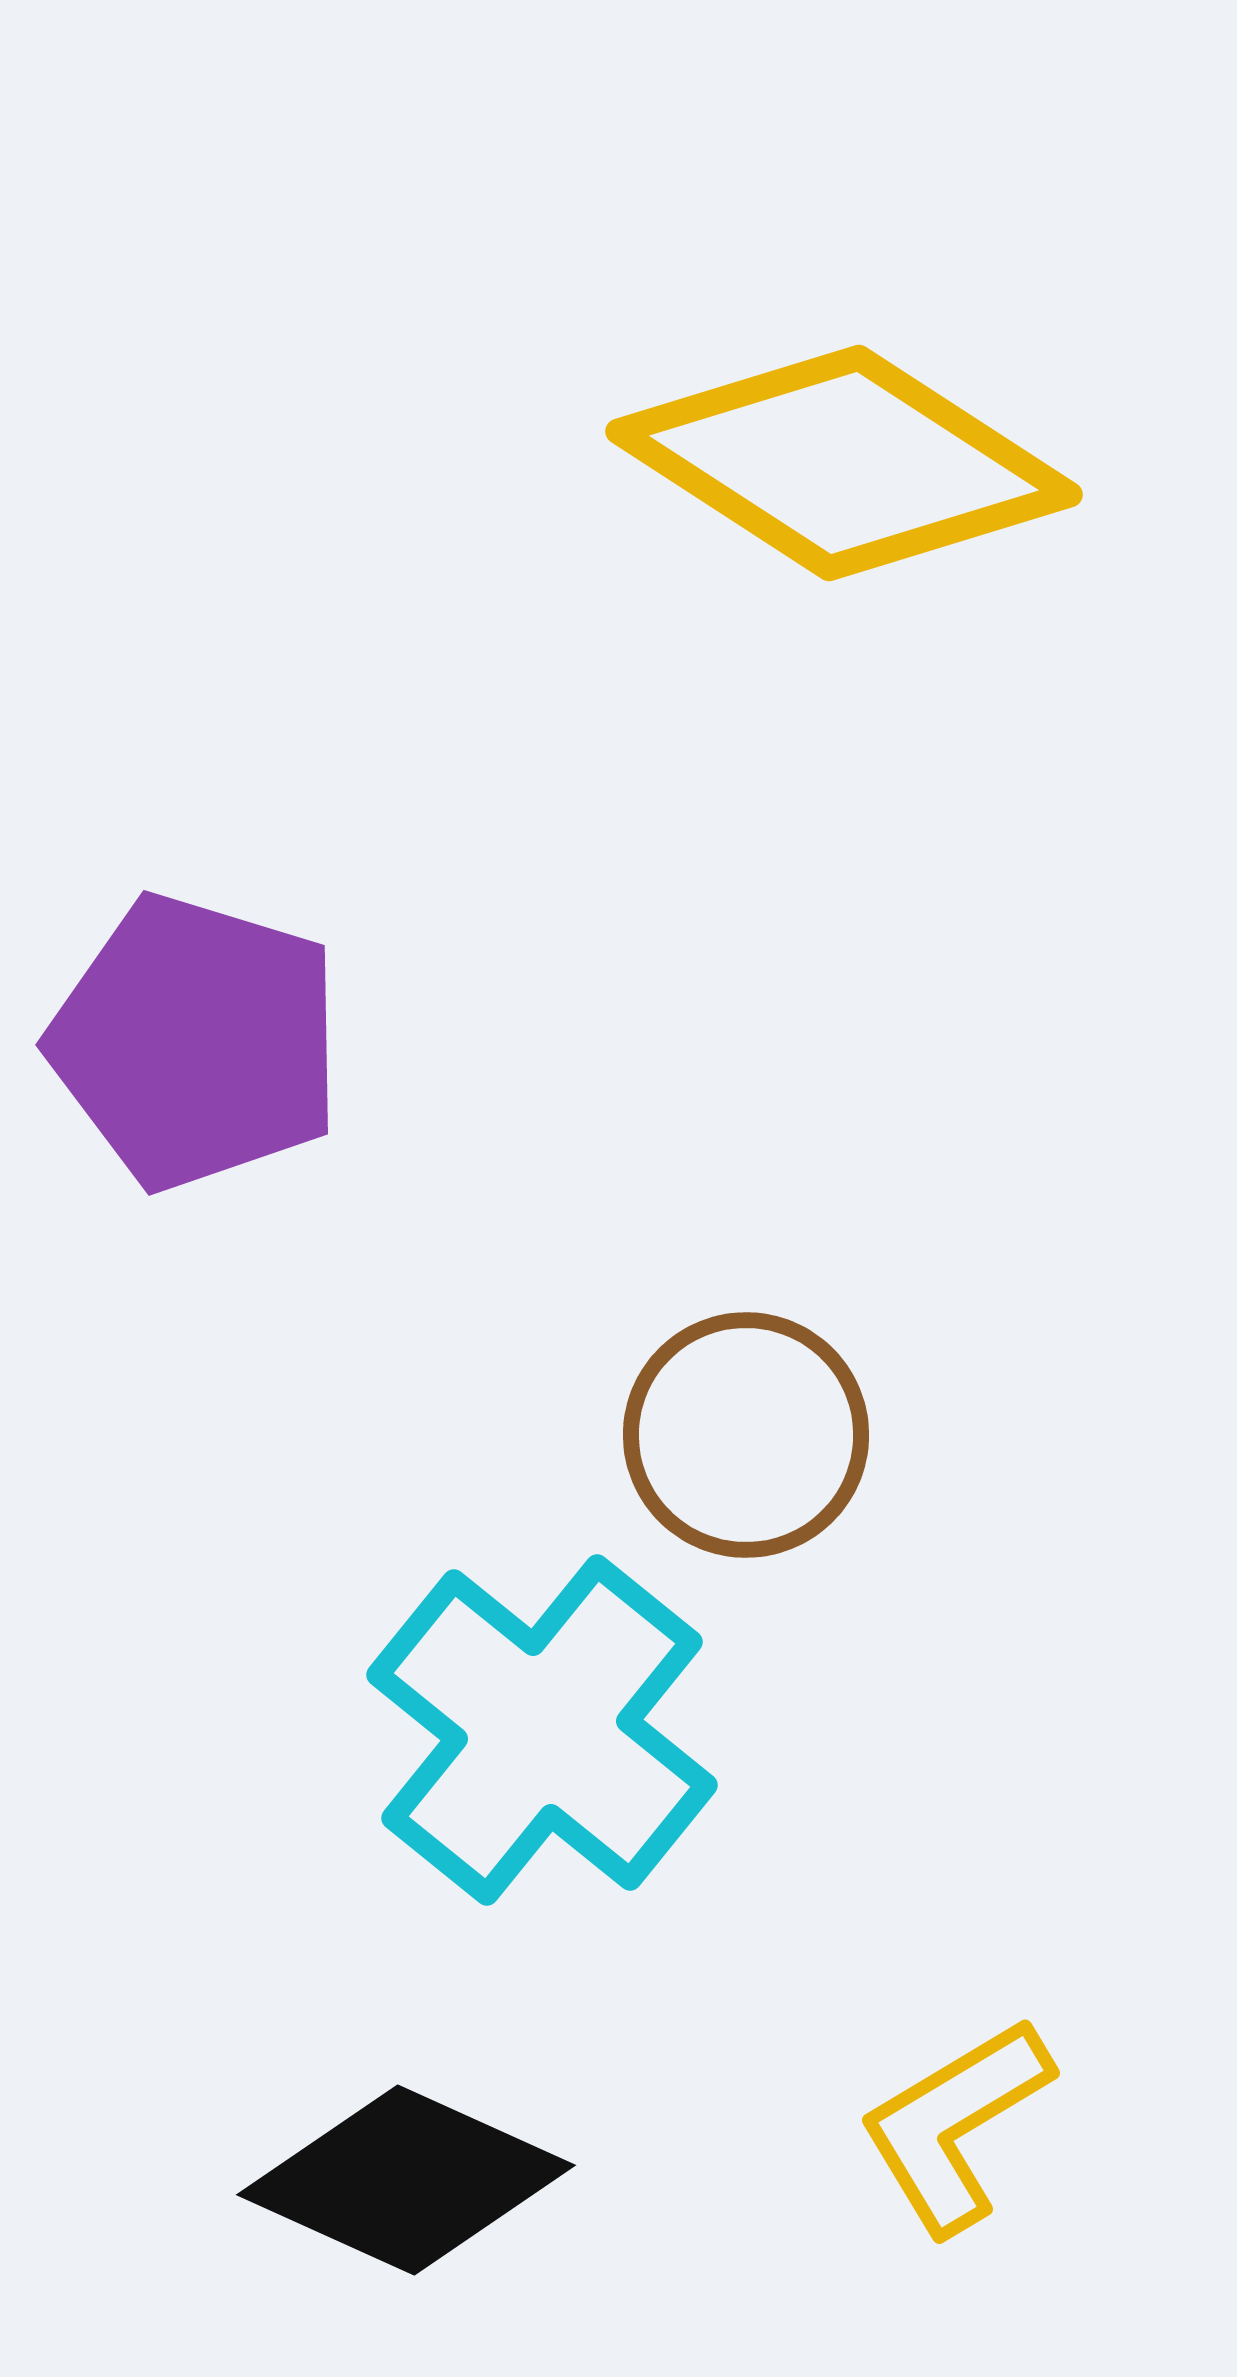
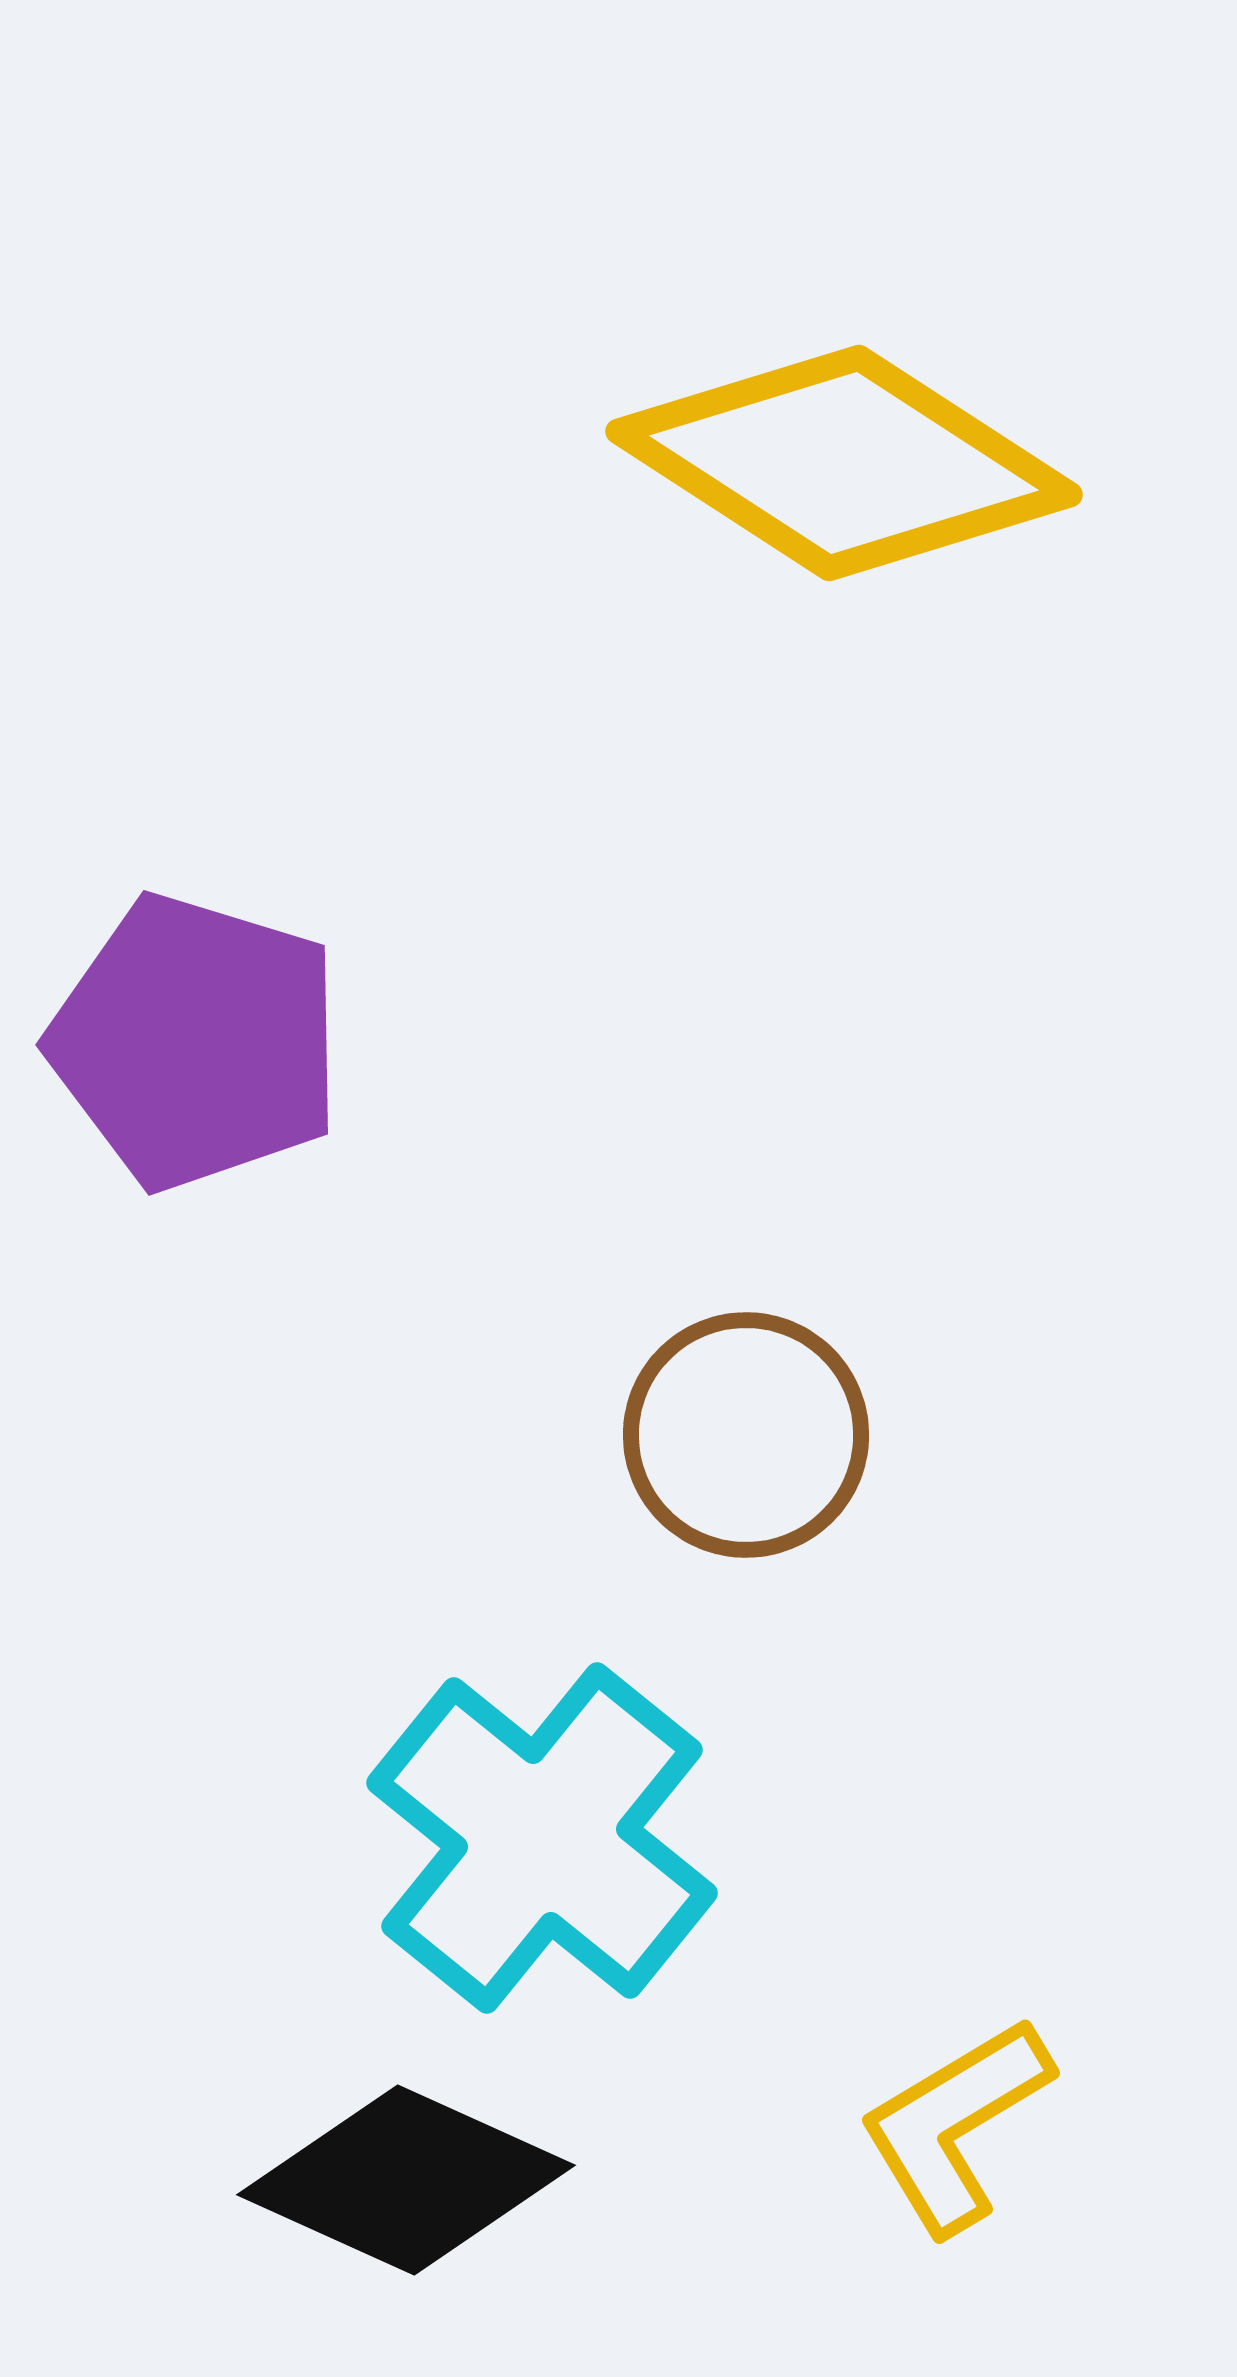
cyan cross: moved 108 px down
